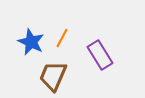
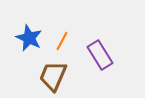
orange line: moved 3 px down
blue star: moved 2 px left, 4 px up
